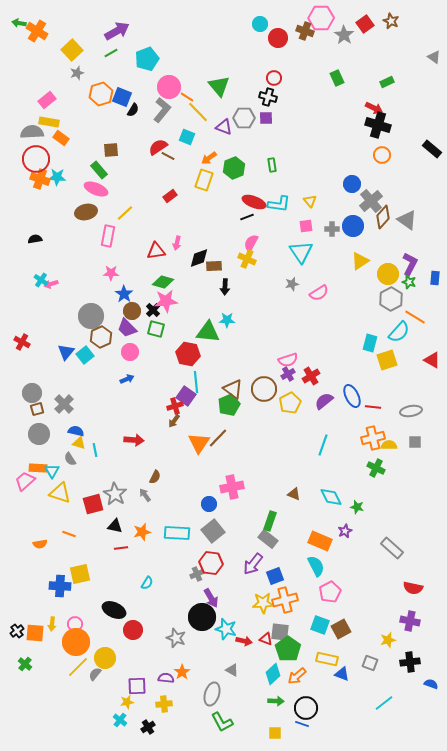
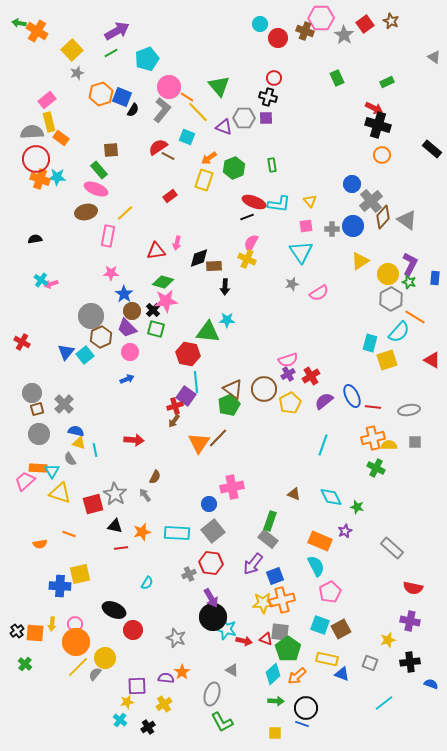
yellow rectangle at (49, 122): rotated 66 degrees clockwise
gray ellipse at (411, 411): moved 2 px left, 1 px up
gray cross at (197, 574): moved 8 px left
orange cross at (285, 600): moved 3 px left
black circle at (202, 617): moved 11 px right
yellow cross at (164, 704): rotated 28 degrees counterclockwise
